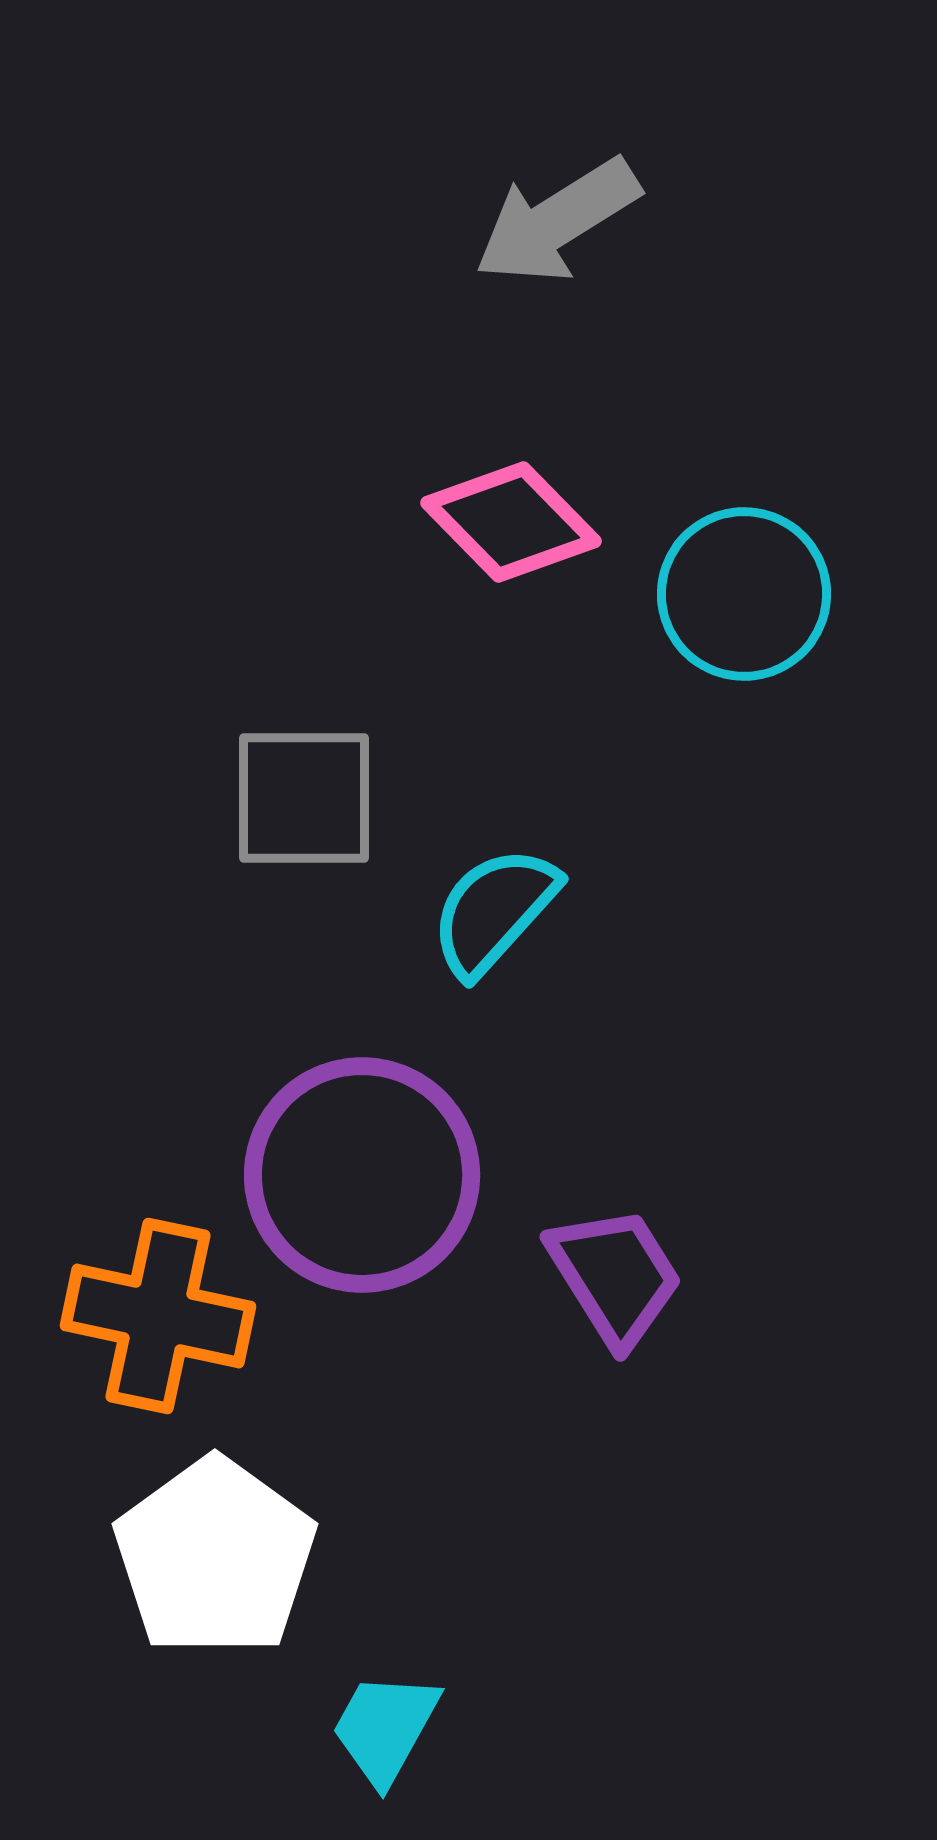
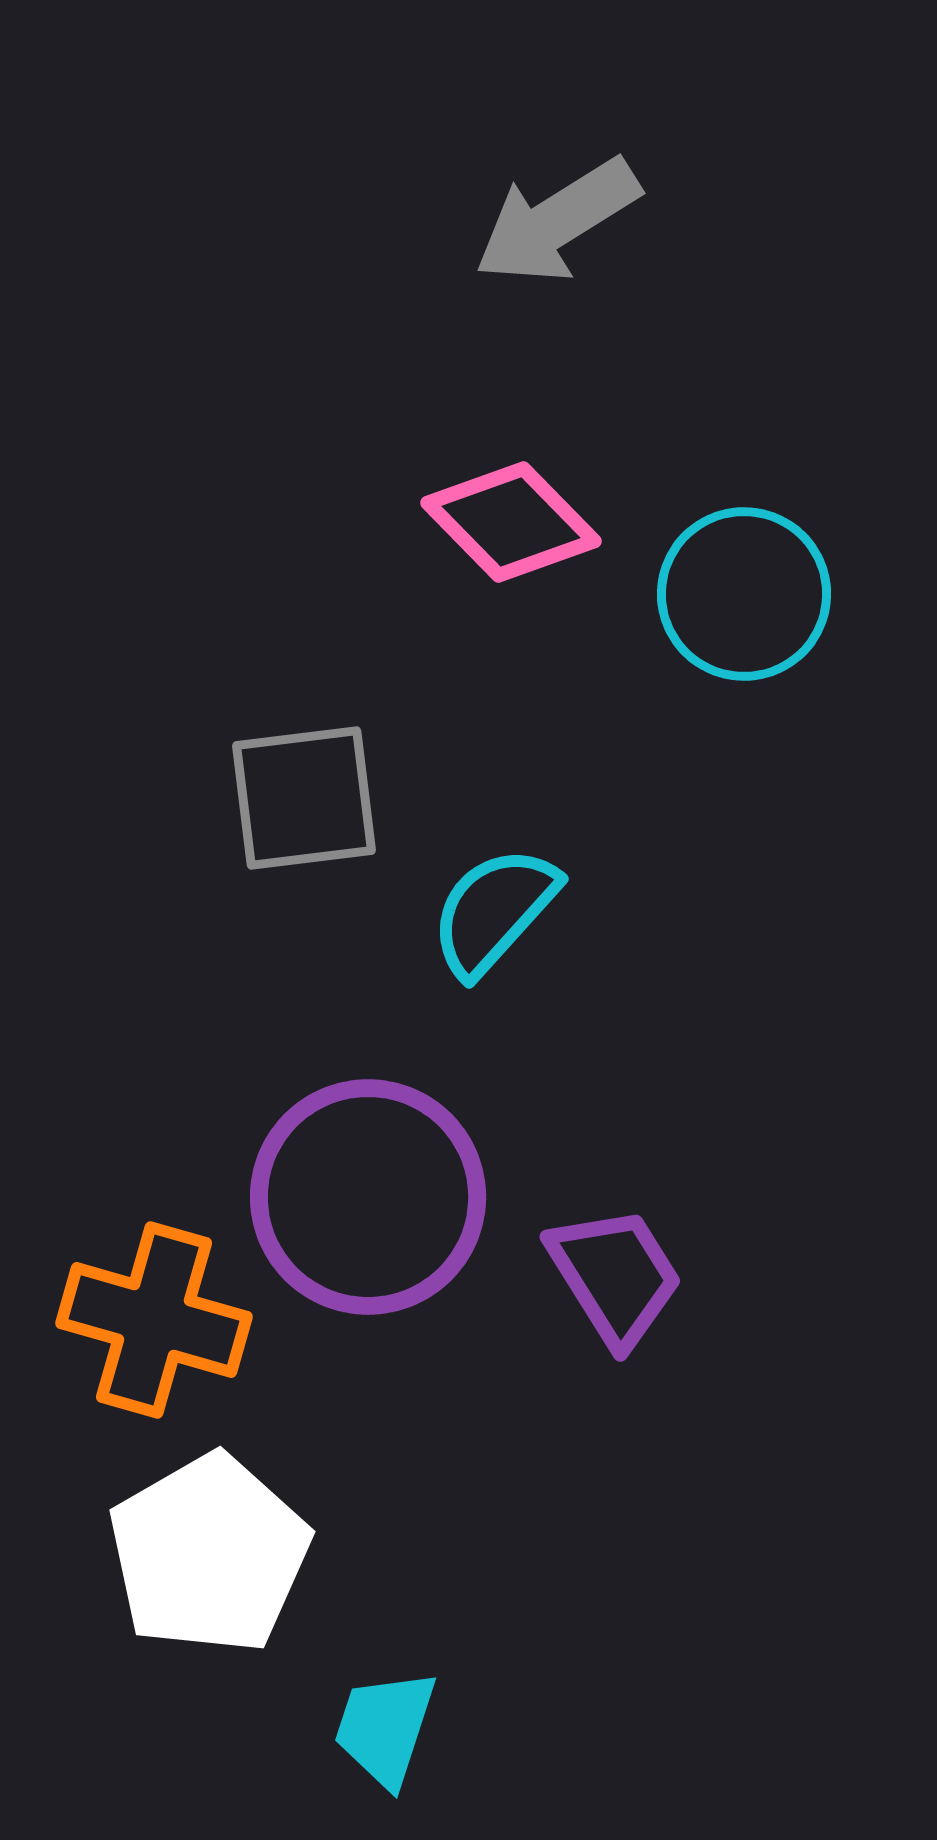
gray square: rotated 7 degrees counterclockwise
purple circle: moved 6 px right, 22 px down
orange cross: moved 4 px left, 4 px down; rotated 4 degrees clockwise
white pentagon: moved 6 px left, 3 px up; rotated 6 degrees clockwise
cyan trapezoid: rotated 11 degrees counterclockwise
